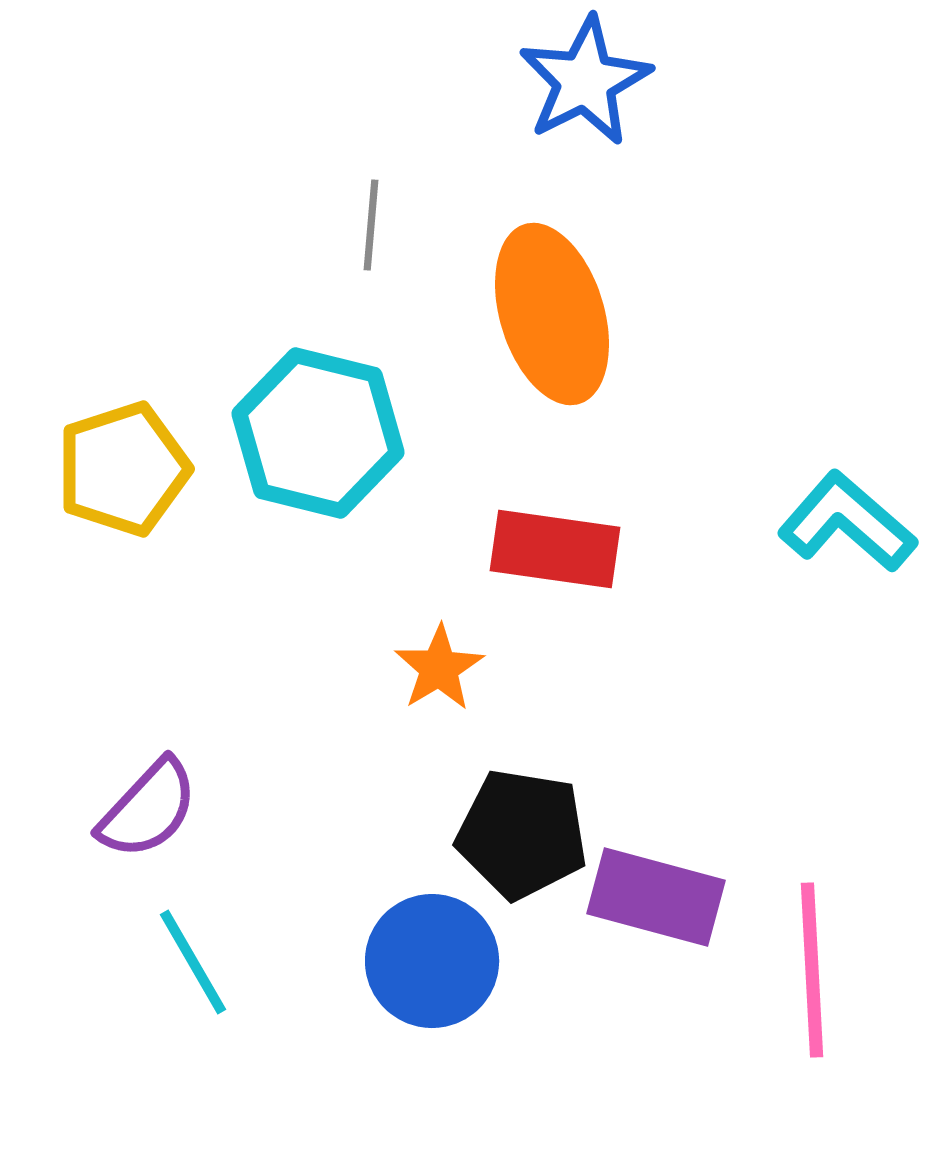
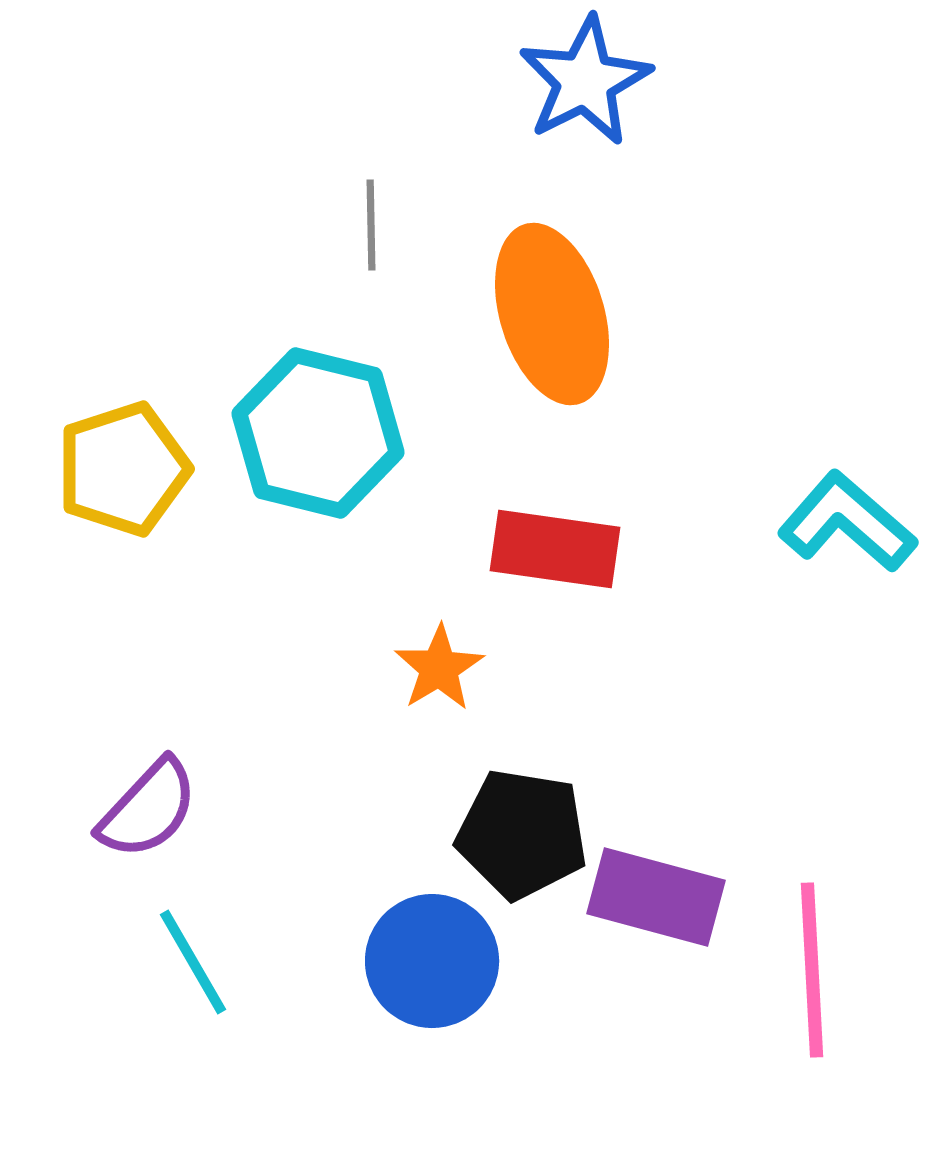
gray line: rotated 6 degrees counterclockwise
